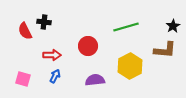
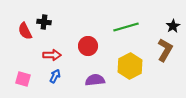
brown L-shape: rotated 65 degrees counterclockwise
